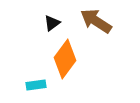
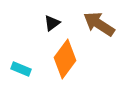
brown arrow: moved 3 px right, 3 px down
cyan rectangle: moved 15 px left, 16 px up; rotated 30 degrees clockwise
